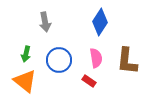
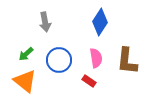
green arrow: rotated 35 degrees clockwise
